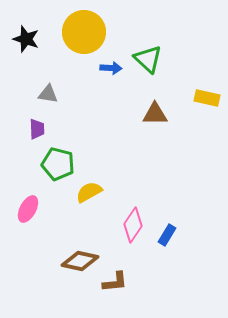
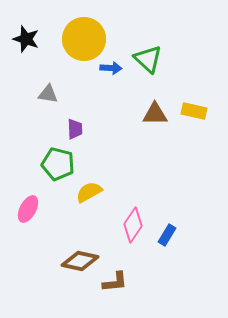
yellow circle: moved 7 px down
yellow rectangle: moved 13 px left, 13 px down
purple trapezoid: moved 38 px right
